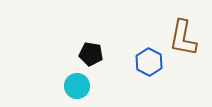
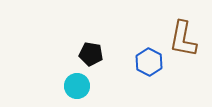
brown L-shape: moved 1 px down
